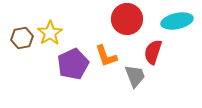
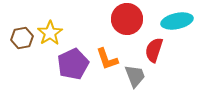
red semicircle: moved 1 px right, 2 px up
orange L-shape: moved 1 px right, 3 px down
